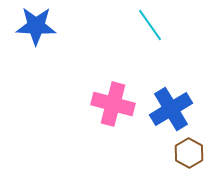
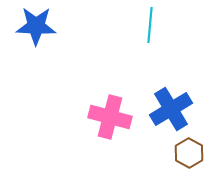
cyan line: rotated 40 degrees clockwise
pink cross: moved 3 px left, 13 px down
